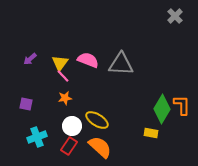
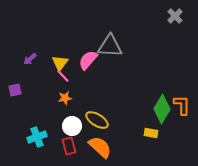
pink semicircle: rotated 70 degrees counterclockwise
gray triangle: moved 11 px left, 18 px up
purple square: moved 11 px left, 14 px up; rotated 24 degrees counterclockwise
red rectangle: rotated 48 degrees counterclockwise
